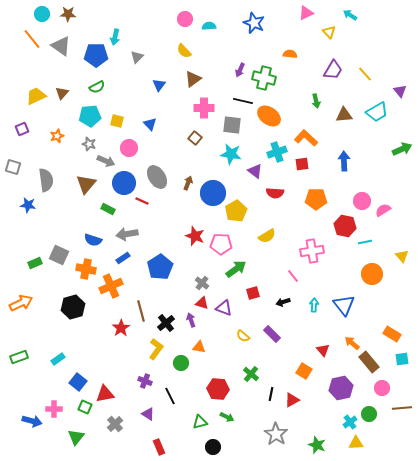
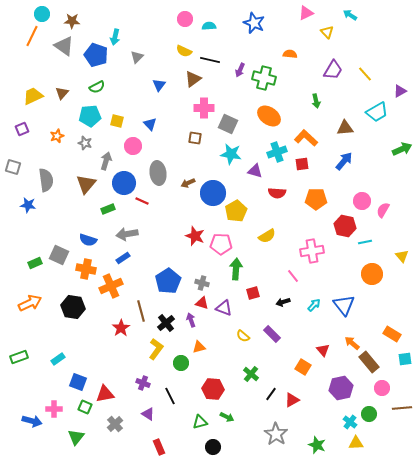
brown star at (68, 14): moved 4 px right, 7 px down
yellow triangle at (329, 32): moved 2 px left
orange line at (32, 39): moved 3 px up; rotated 65 degrees clockwise
gray triangle at (61, 46): moved 3 px right
yellow semicircle at (184, 51): rotated 21 degrees counterclockwise
blue pentagon at (96, 55): rotated 20 degrees clockwise
purple triangle at (400, 91): rotated 40 degrees clockwise
yellow trapezoid at (36, 96): moved 3 px left
black line at (243, 101): moved 33 px left, 41 px up
brown triangle at (344, 115): moved 1 px right, 13 px down
gray square at (232, 125): moved 4 px left, 1 px up; rotated 18 degrees clockwise
brown square at (195, 138): rotated 32 degrees counterclockwise
gray star at (89, 144): moved 4 px left, 1 px up
pink circle at (129, 148): moved 4 px right, 2 px up
gray arrow at (106, 161): rotated 96 degrees counterclockwise
blue arrow at (344, 161): rotated 42 degrees clockwise
purple triangle at (255, 171): rotated 21 degrees counterclockwise
gray ellipse at (157, 177): moved 1 px right, 4 px up; rotated 25 degrees clockwise
brown arrow at (188, 183): rotated 136 degrees counterclockwise
red semicircle at (275, 193): moved 2 px right
green rectangle at (108, 209): rotated 48 degrees counterclockwise
pink semicircle at (383, 210): rotated 28 degrees counterclockwise
blue semicircle at (93, 240): moved 5 px left
blue pentagon at (160, 267): moved 8 px right, 14 px down
green arrow at (236, 269): rotated 50 degrees counterclockwise
gray cross at (202, 283): rotated 24 degrees counterclockwise
orange arrow at (21, 303): moved 9 px right
cyan arrow at (314, 305): rotated 40 degrees clockwise
black hexagon at (73, 307): rotated 25 degrees clockwise
orange triangle at (199, 347): rotated 24 degrees counterclockwise
cyan square at (402, 359): moved 3 px right
orange square at (304, 371): moved 1 px left, 4 px up
purple cross at (145, 381): moved 2 px left, 2 px down
blue square at (78, 382): rotated 18 degrees counterclockwise
red hexagon at (218, 389): moved 5 px left
black line at (271, 394): rotated 24 degrees clockwise
cyan cross at (350, 422): rotated 16 degrees counterclockwise
